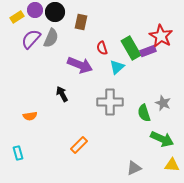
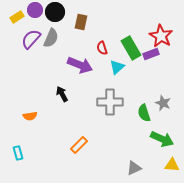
purple rectangle: moved 3 px right, 3 px down
